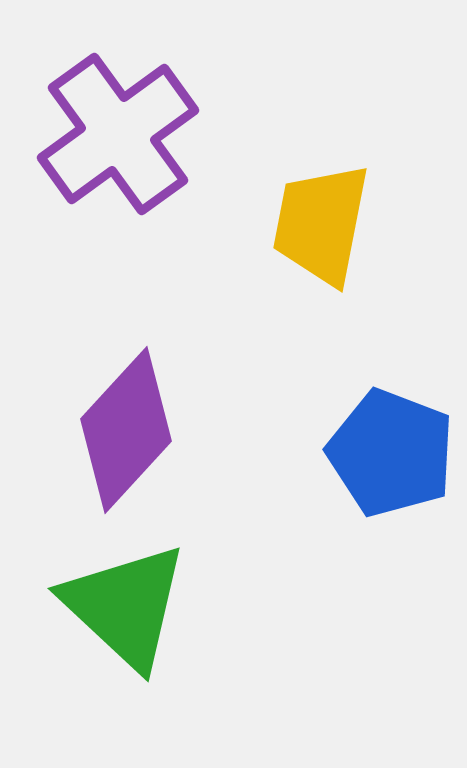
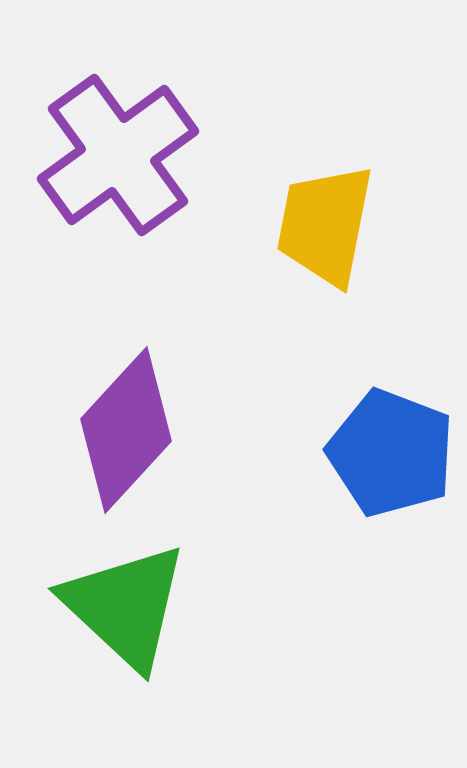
purple cross: moved 21 px down
yellow trapezoid: moved 4 px right, 1 px down
